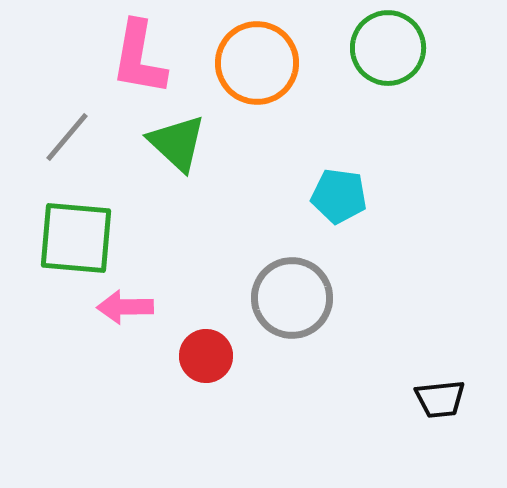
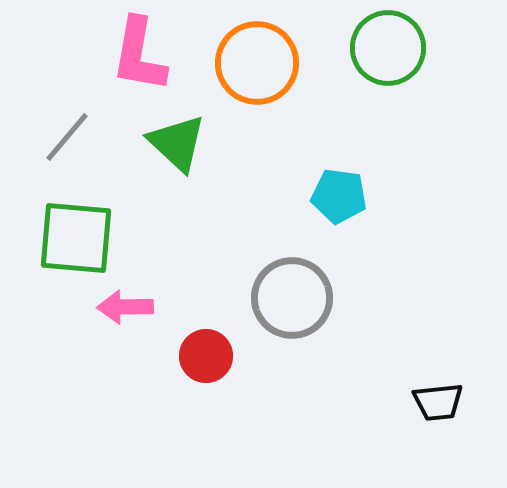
pink L-shape: moved 3 px up
black trapezoid: moved 2 px left, 3 px down
